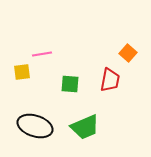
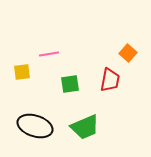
pink line: moved 7 px right
green square: rotated 12 degrees counterclockwise
